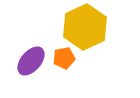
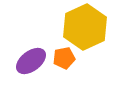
purple ellipse: rotated 12 degrees clockwise
